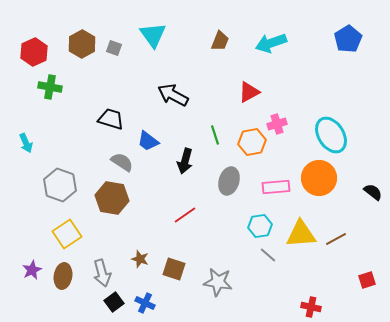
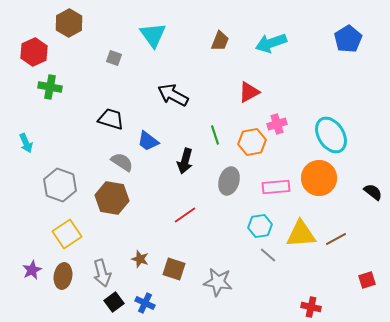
brown hexagon at (82, 44): moved 13 px left, 21 px up
gray square at (114, 48): moved 10 px down
